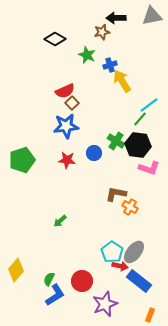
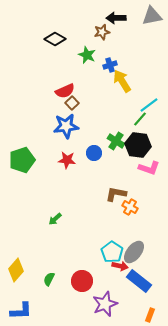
green arrow: moved 5 px left, 2 px up
blue L-shape: moved 34 px left, 16 px down; rotated 30 degrees clockwise
